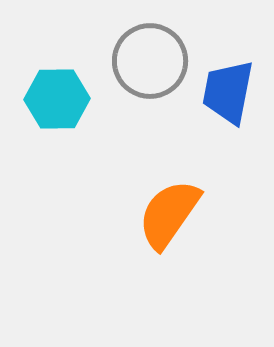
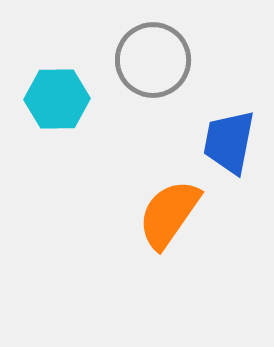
gray circle: moved 3 px right, 1 px up
blue trapezoid: moved 1 px right, 50 px down
